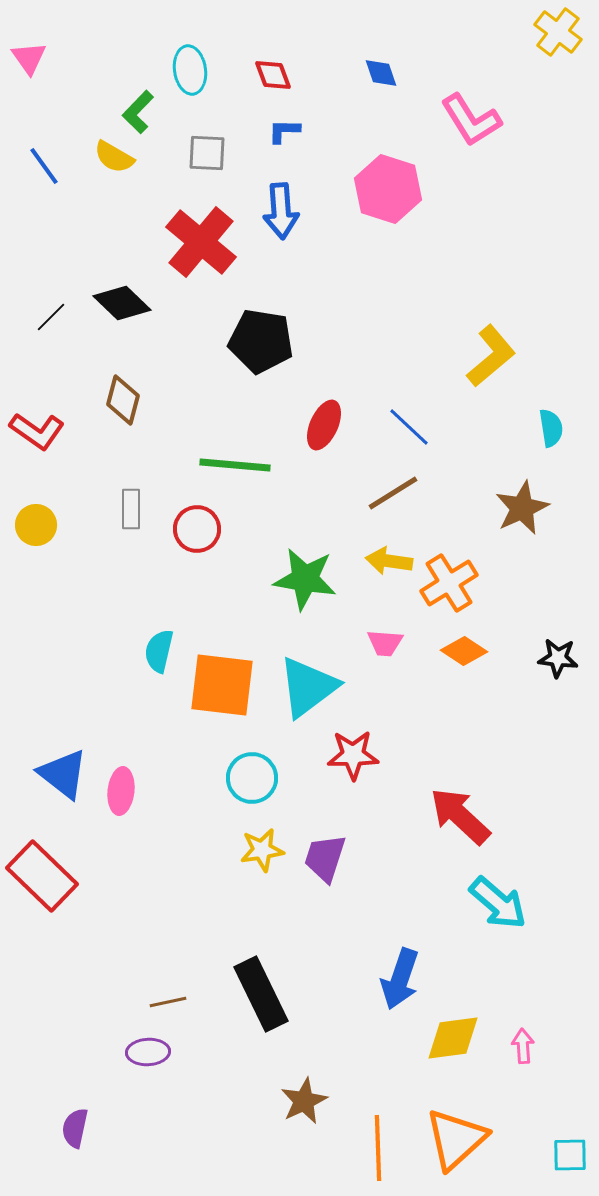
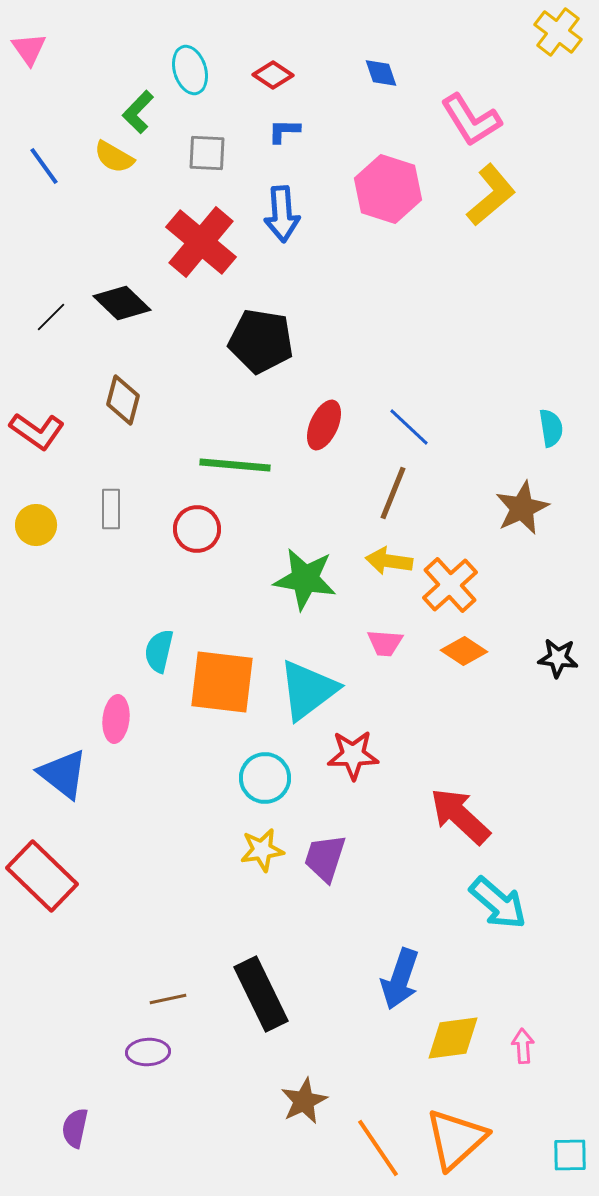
pink triangle at (29, 58): moved 9 px up
cyan ellipse at (190, 70): rotated 9 degrees counterclockwise
red diamond at (273, 75): rotated 36 degrees counterclockwise
blue arrow at (281, 211): moved 1 px right, 3 px down
yellow L-shape at (491, 356): moved 161 px up
brown line at (393, 493): rotated 36 degrees counterclockwise
gray rectangle at (131, 509): moved 20 px left
orange cross at (449, 583): moved 1 px right, 2 px down; rotated 10 degrees counterclockwise
orange square at (222, 685): moved 3 px up
cyan triangle at (308, 687): moved 3 px down
cyan circle at (252, 778): moved 13 px right
pink ellipse at (121, 791): moved 5 px left, 72 px up
brown line at (168, 1002): moved 3 px up
orange line at (378, 1148): rotated 32 degrees counterclockwise
